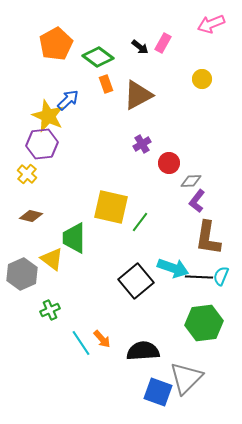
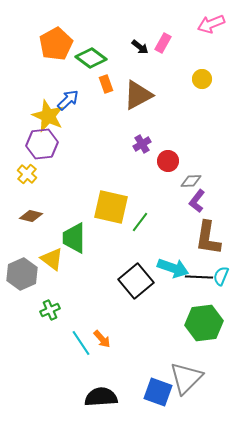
green diamond: moved 7 px left, 1 px down
red circle: moved 1 px left, 2 px up
black semicircle: moved 42 px left, 46 px down
